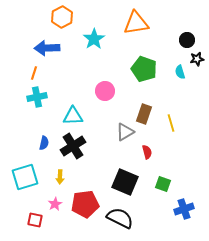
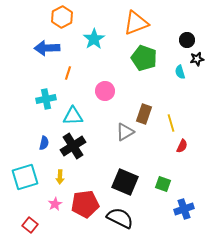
orange triangle: rotated 12 degrees counterclockwise
green pentagon: moved 11 px up
orange line: moved 34 px right
cyan cross: moved 9 px right, 2 px down
red semicircle: moved 35 px right, 6 px up; rotated 40 degrees clockwise
red square: moved 5 px left, 5 px down; rotated 28 degrees clockwise
